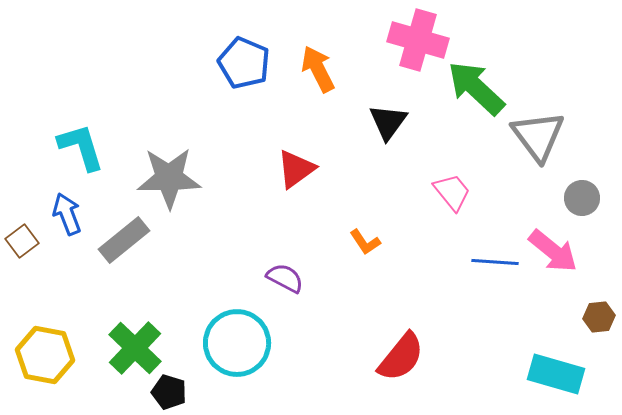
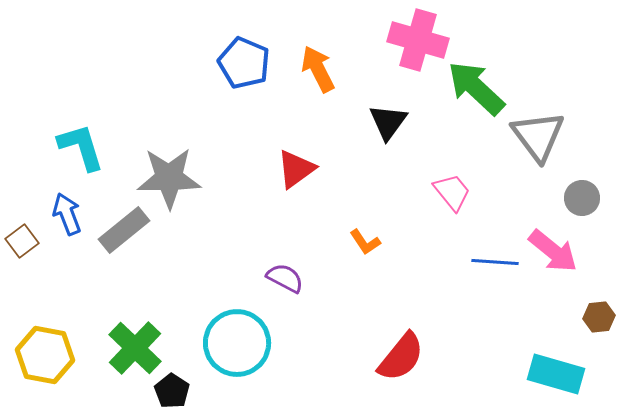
gray rectangle: moved 10 px up
black pentagon: moved 3 px right, 1 px up; rotated 16 degrees clockwise
